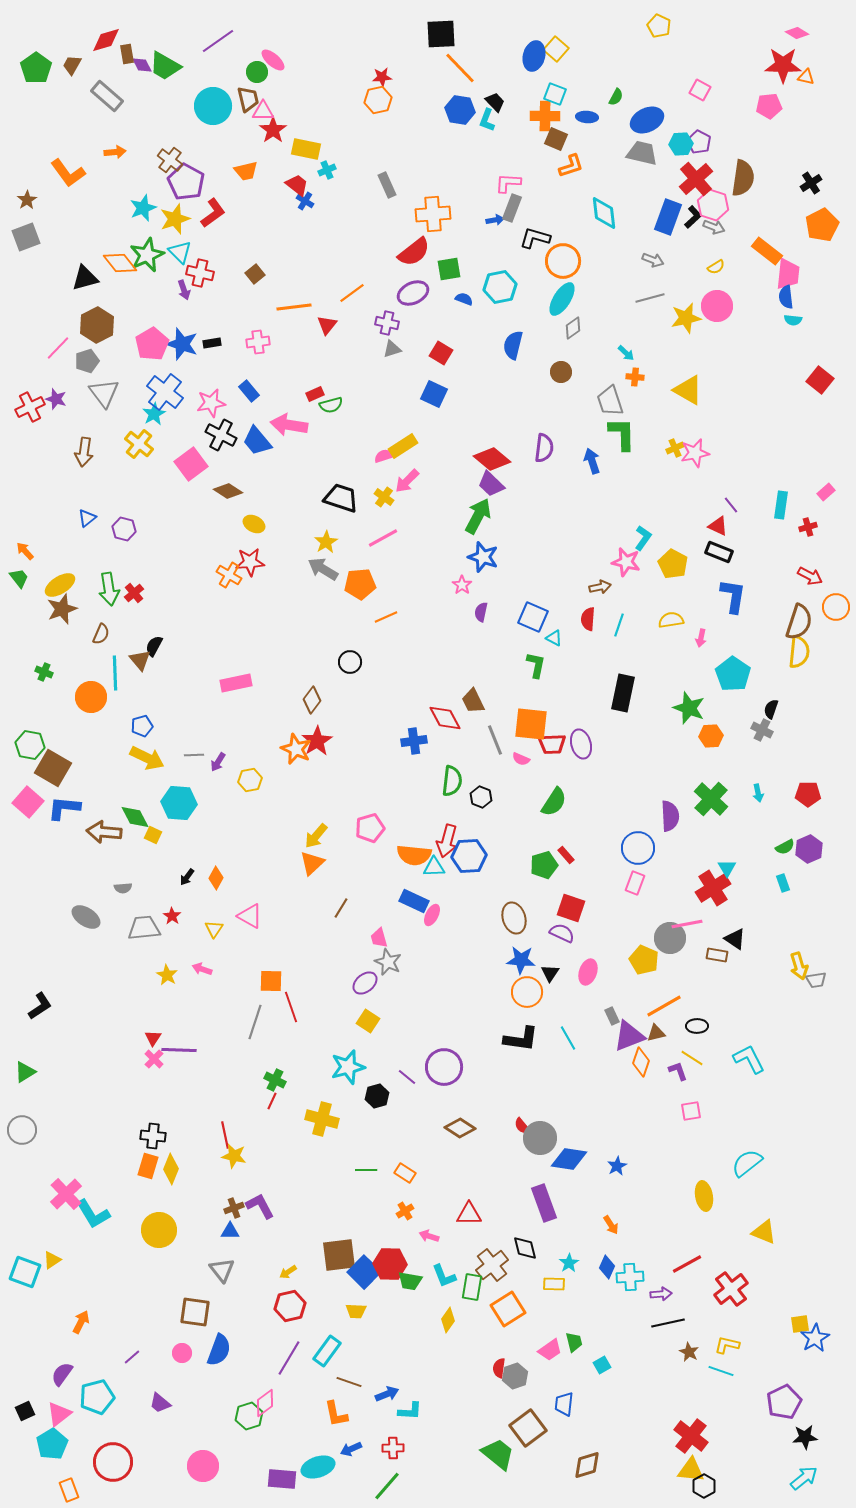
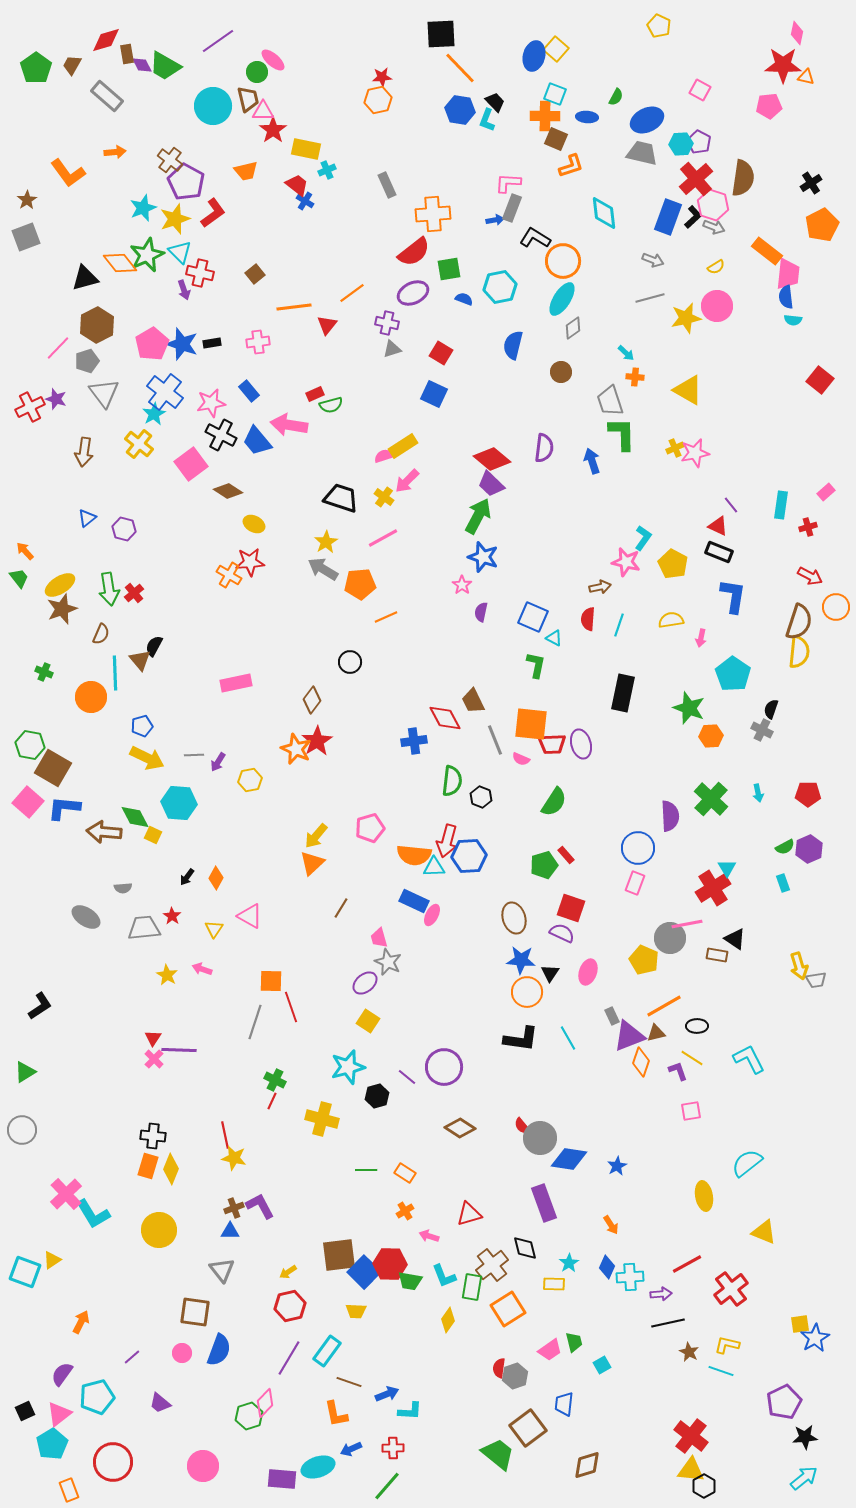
pink diamond at (797, 33): rotated 70 degrees clockwise
black L-shape at (535, 238): rotated 16 degrees clockwise
yellow star at (234, 1156): moved 2 px down
red triangle at (469, 1214): rotated 16 degrees counterclockwise
pink diamond at (265, 1403): rotated 8 degrees counterclockwise
